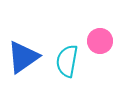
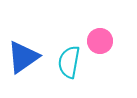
cyan semicircle: moved 2 px right, 1 px down
